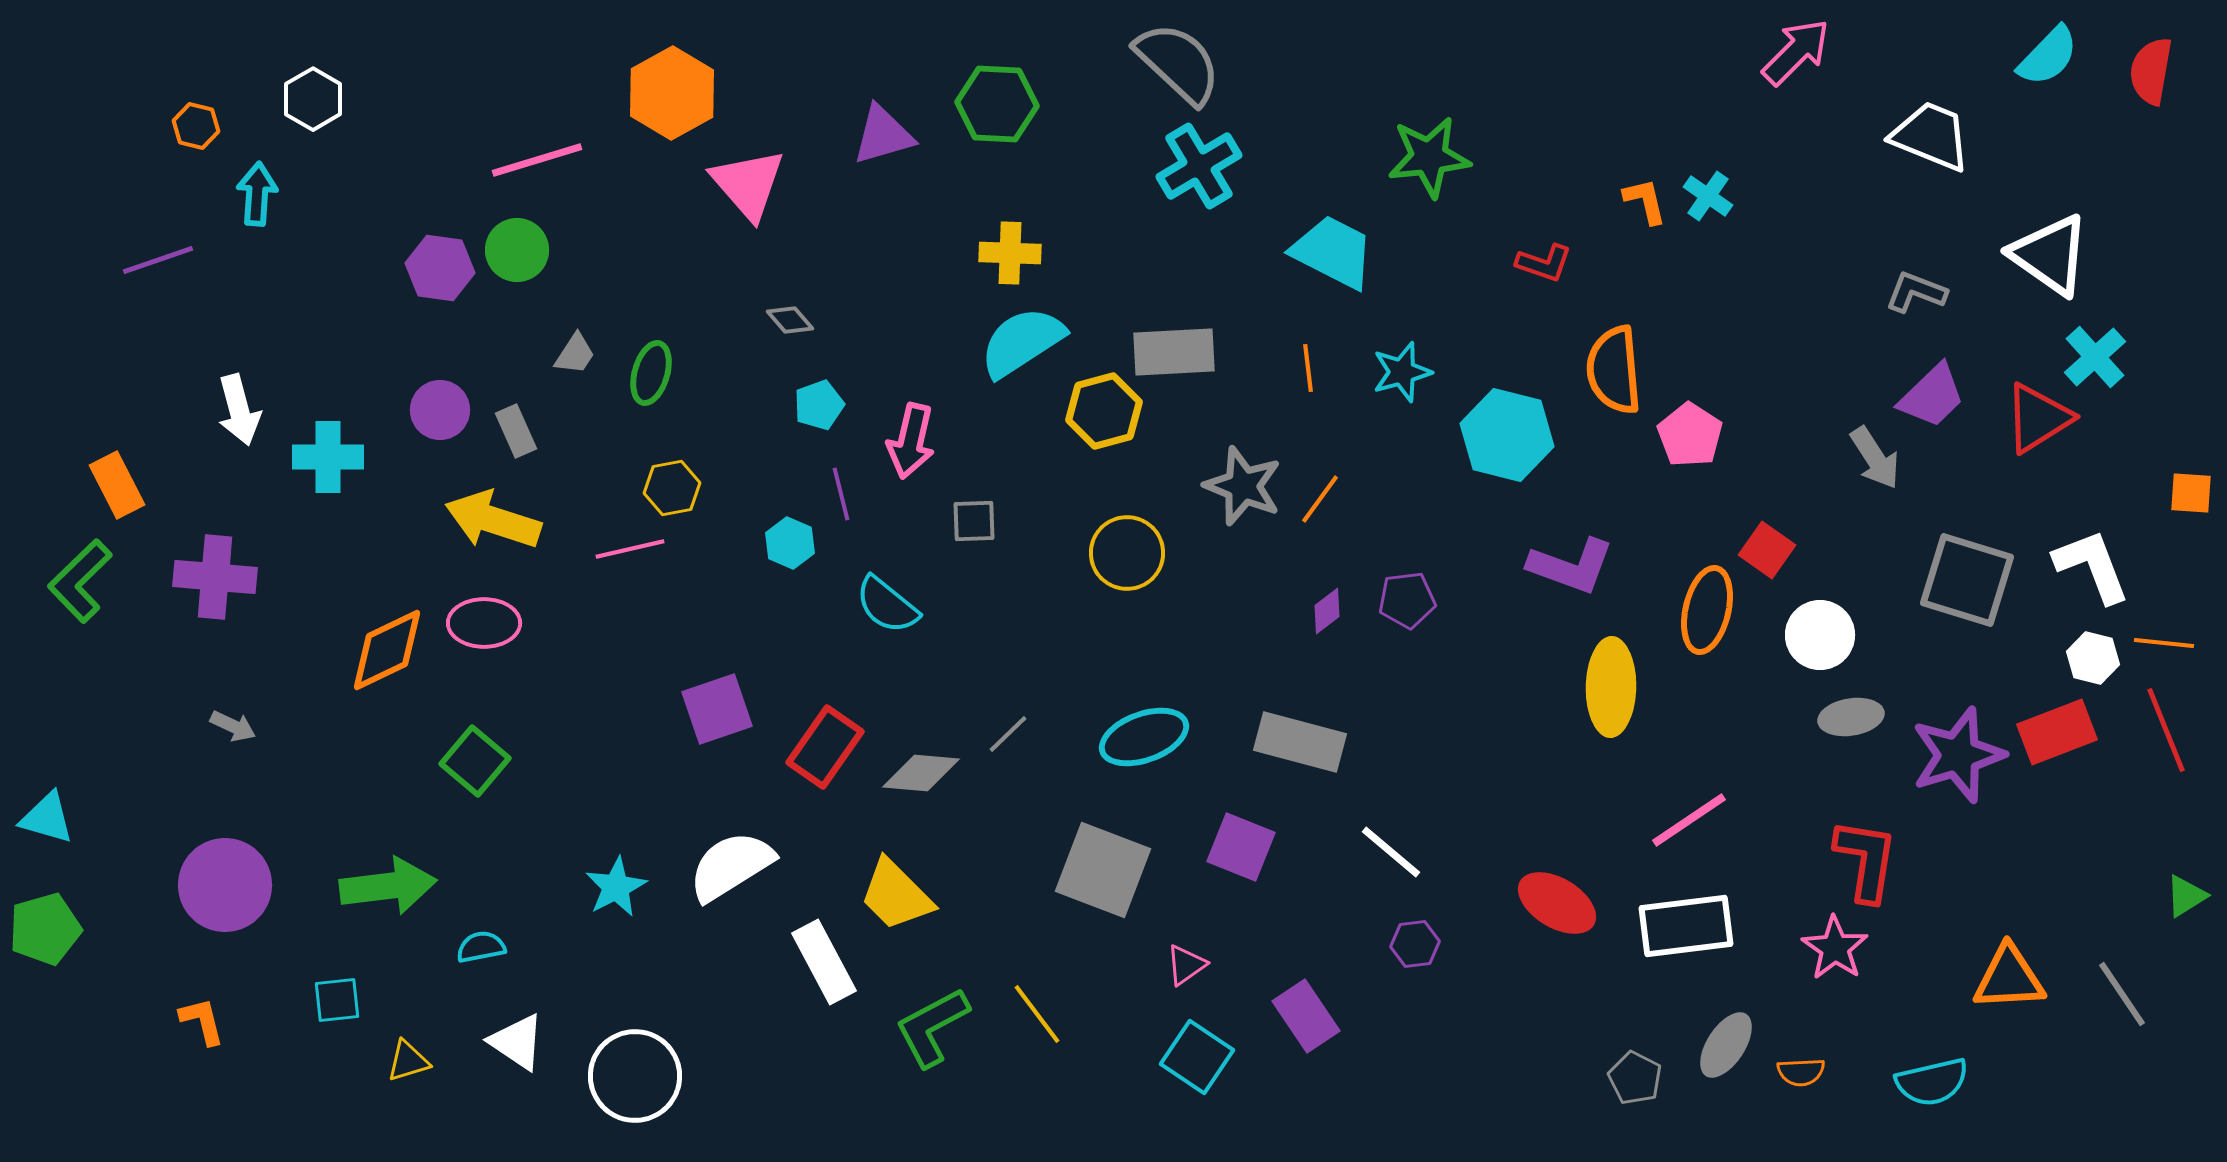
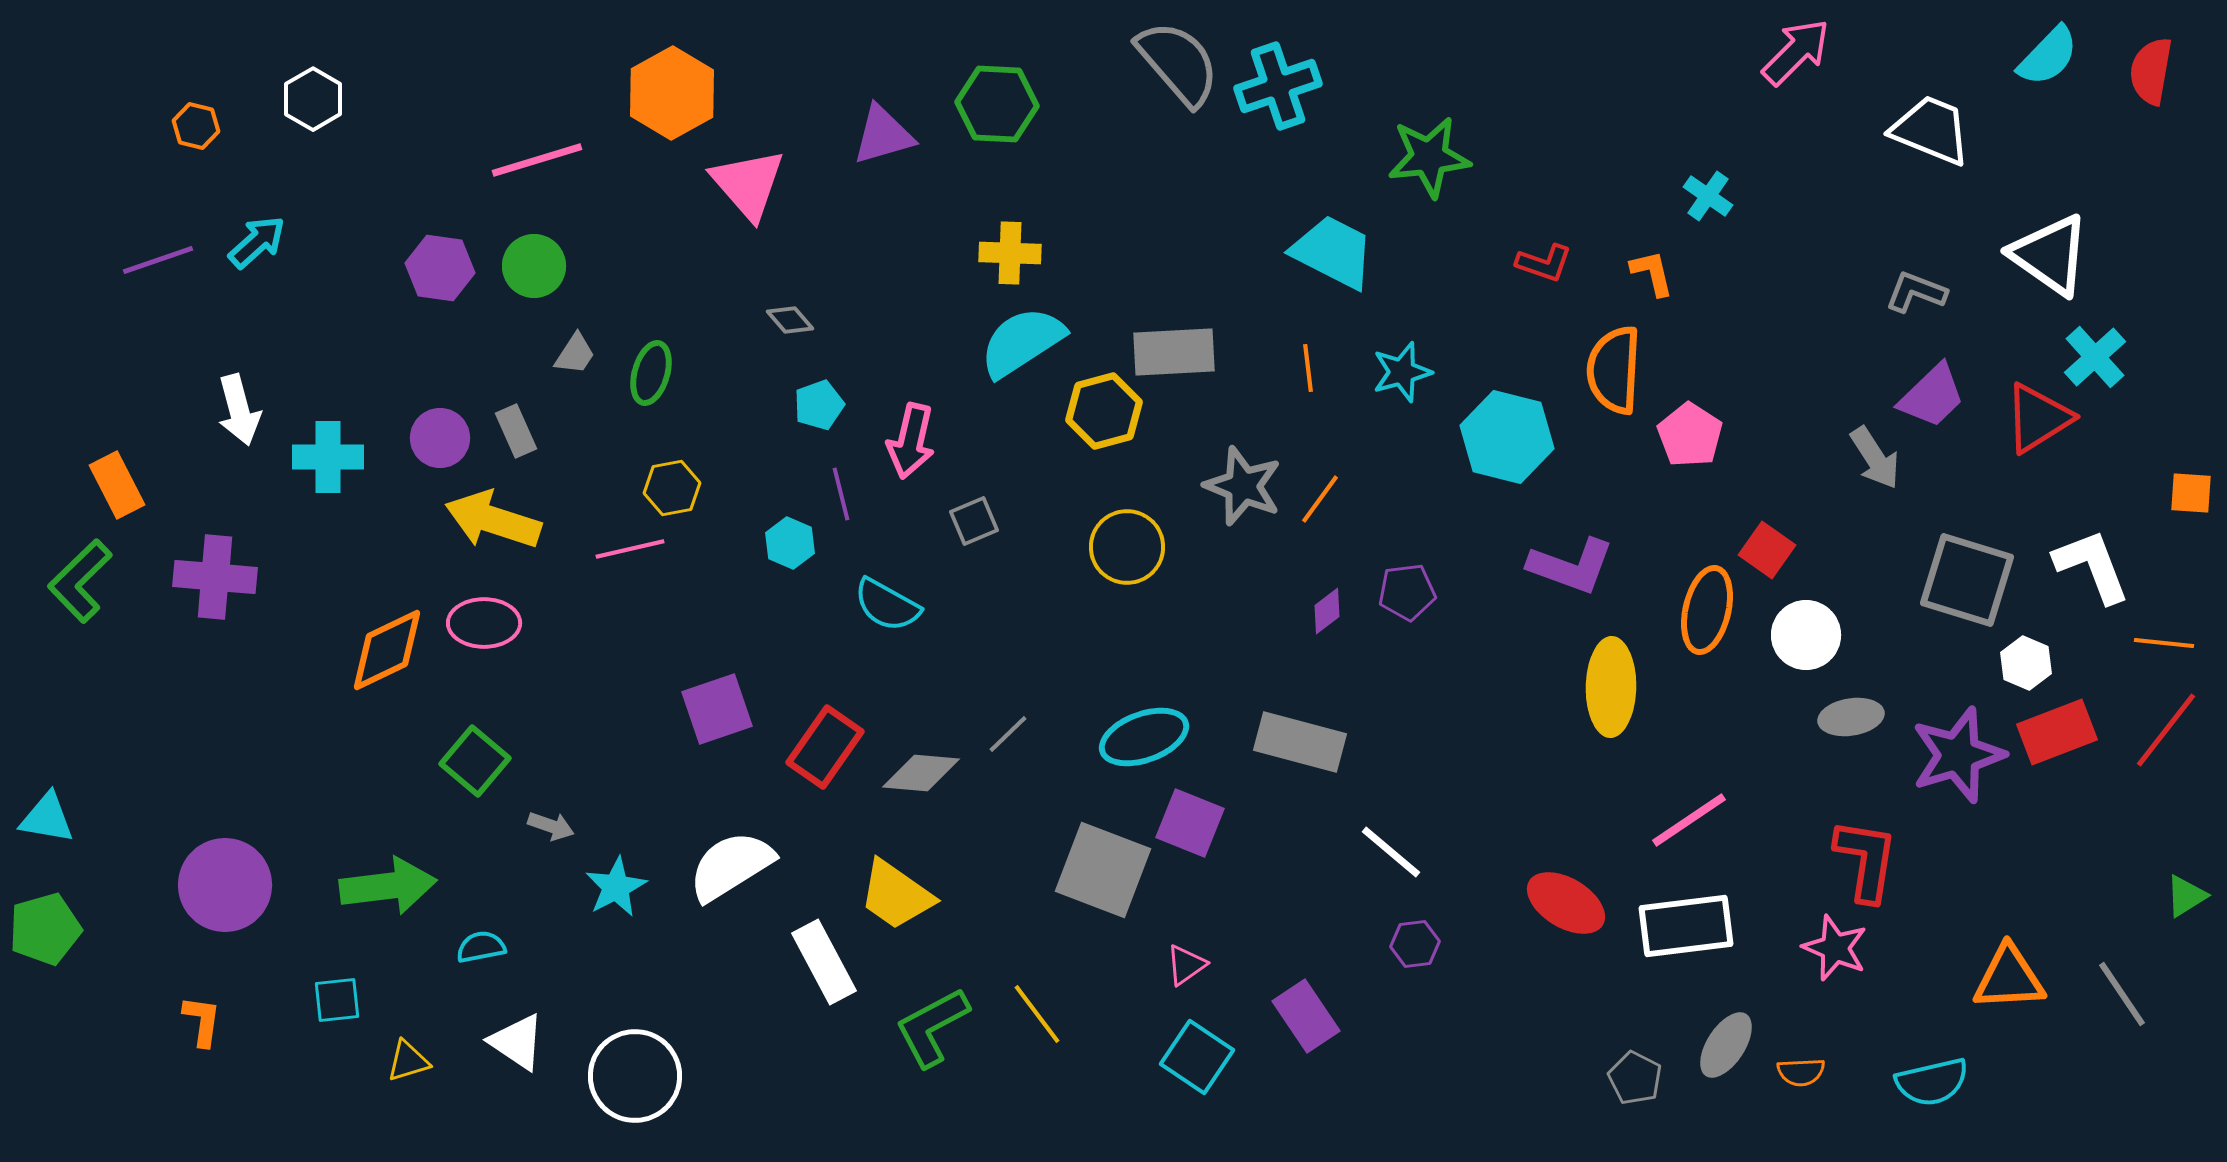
gray semicircle at (1178, 63): rotated 6 degrees clockwise
white trapezoid at (1931, 136): moved 6 px up
cyan cross at (1199, 166): moved 79 px right, 80 px up; rotated 12 degrees clockwise
cyan arrow at (257, 194): moved 48 px down; rotated 44 degrees clockwise
orange L-shape at (1645, 201): moved 7 px right, 72 px down
green circle at (517, 250): moved 17 px right, 16 px down
orange semicircle at (1614, 370): rotated 8 degrees clockwise
purple circle at (440, 410): moved 28 px down
cyan hexagon at (1507, 435): moved 2 px down
gray square at (974, 521): rotated 21 degrees counterclockwise
yellow circle at (1127, 553): moved 6 px up
purple pentagon at (1407, 600): moved 8 px up
cyan semicircle at (887, 605): rotated 10 degrees counterclockwise
white circle at (1820, 635): moved 14 px left
white hexagon at (2093, 658): moved 67 px left, 5 px down; rotated 9 degrees clockwise
gray arrow at (233, 726): moved 318 px right, 100 px down; rotated 6 degrees counterclockwise
red line at (2166, 730): rotated 60 degrees clockwise
cyan triangle at (47, 818): rotated 6 degrees counterclockwise
purple square at (1241, 847): moved 51 px left, 24 px up
yellow trapezoid at (896, 895): rotated 10 degrees counterclockwise
red ellipse at (1557, 903): moved 9 px right
pink star at (1835, 948): rotated 12 degrees counterclockwise
orange L-shape at (202, 1021): rotated 22 degrees clockwise
